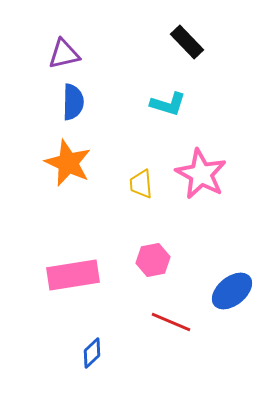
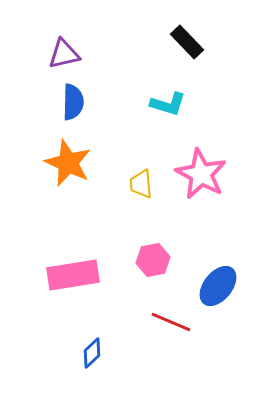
blue ellipse: moved 14 px left, 5 px up; rotated 12 degrees counterclockwise
